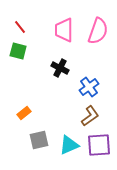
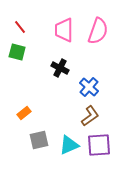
green square: moved 1 px left, 1 px down
blue cross: rotated 12 degrees counterclockwise
